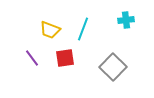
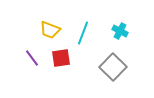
cyan cross: moved 6 px left, 11 px down; rotated 35 degrees clockwise
cyan line: moved 4 px down
red square: moved 4 px left
